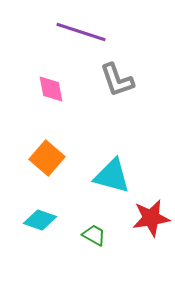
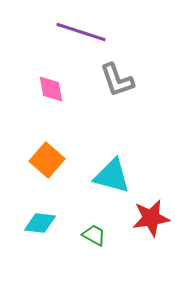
orange square: moved 2 px down
cyan diamond: moved 3 px down; rotated 12 degrees counterclockwise
